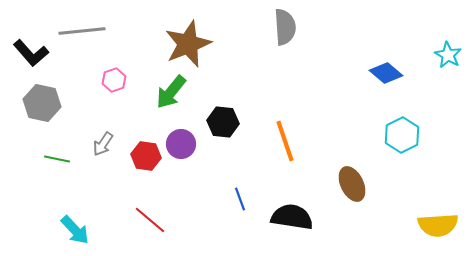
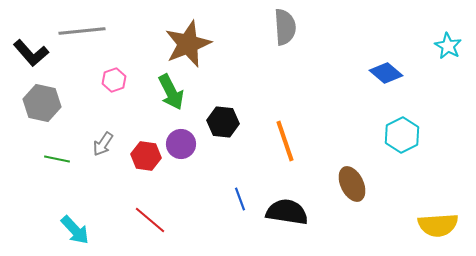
cyan star: moved 9 px up
green arrow: rotated 66 degrees counterclockwise
black semicircle: moved 5 px left, 5 px up
